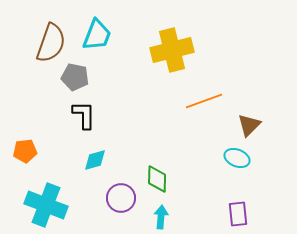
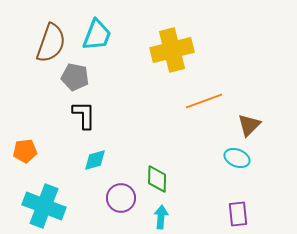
cyan cross: moved 2 px left, 1 px down
